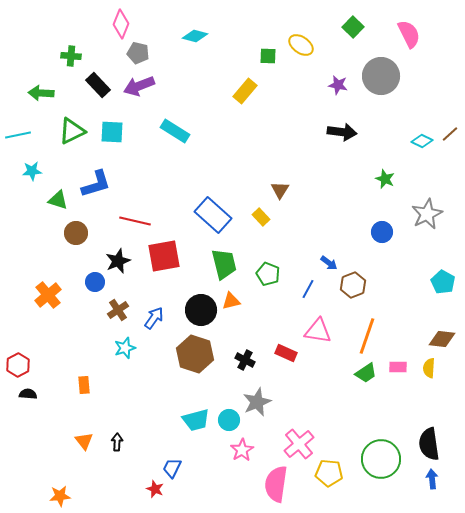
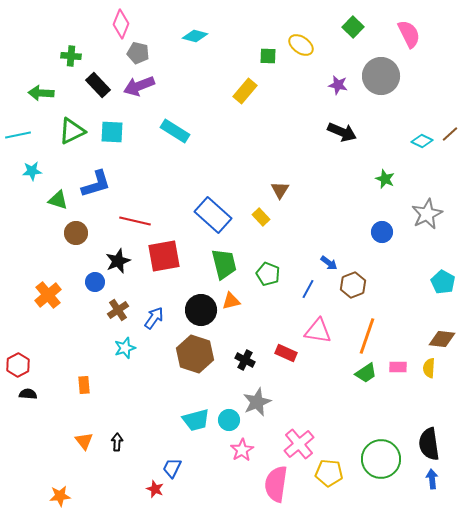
black arrow at (342, 132): rotated 16 degrees clockwise
